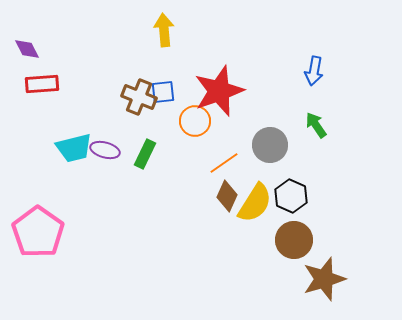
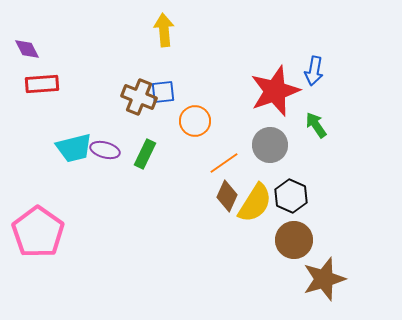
red star: moved 56 px right
